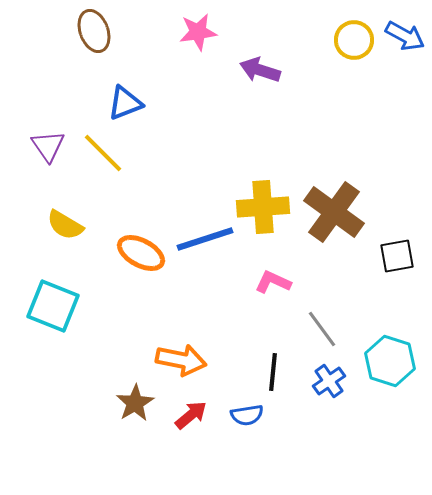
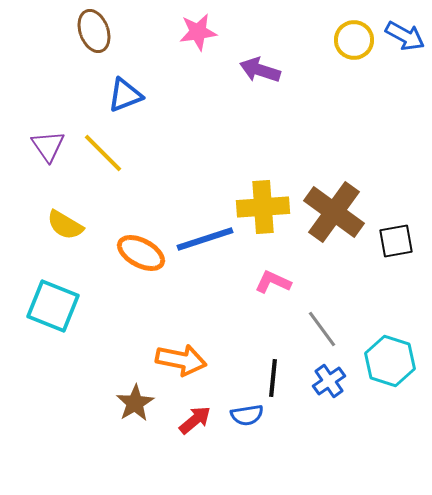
blue triangle: moved 8 px up
black square: moved 1 px left, 15 px up
black line: moved 6 px down
red arrow: moved 4 px right, 5 px down
